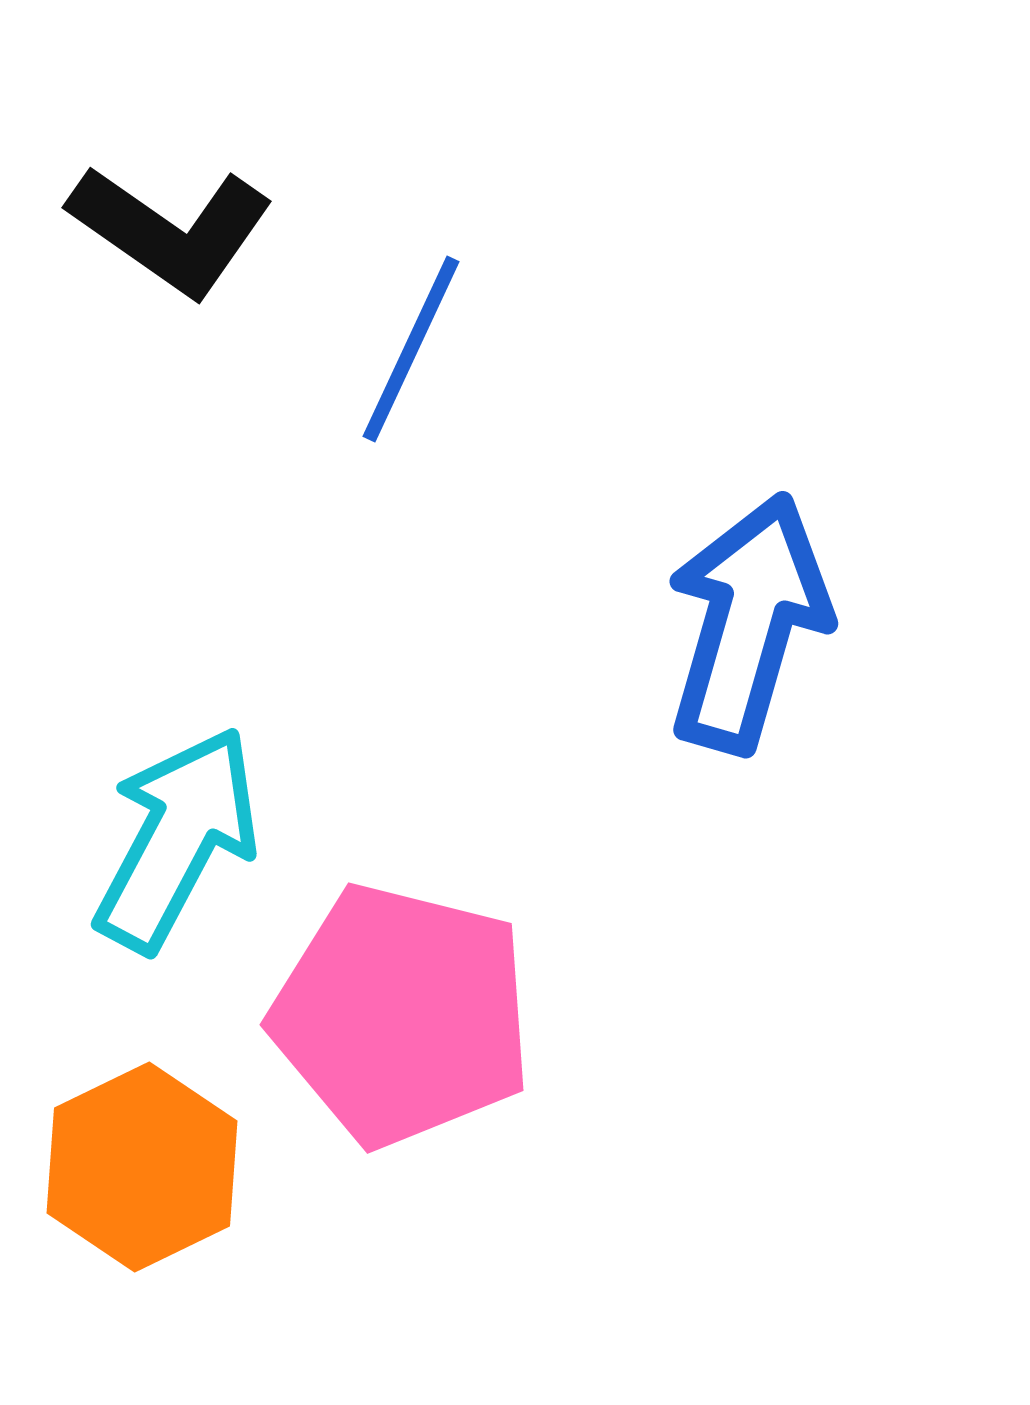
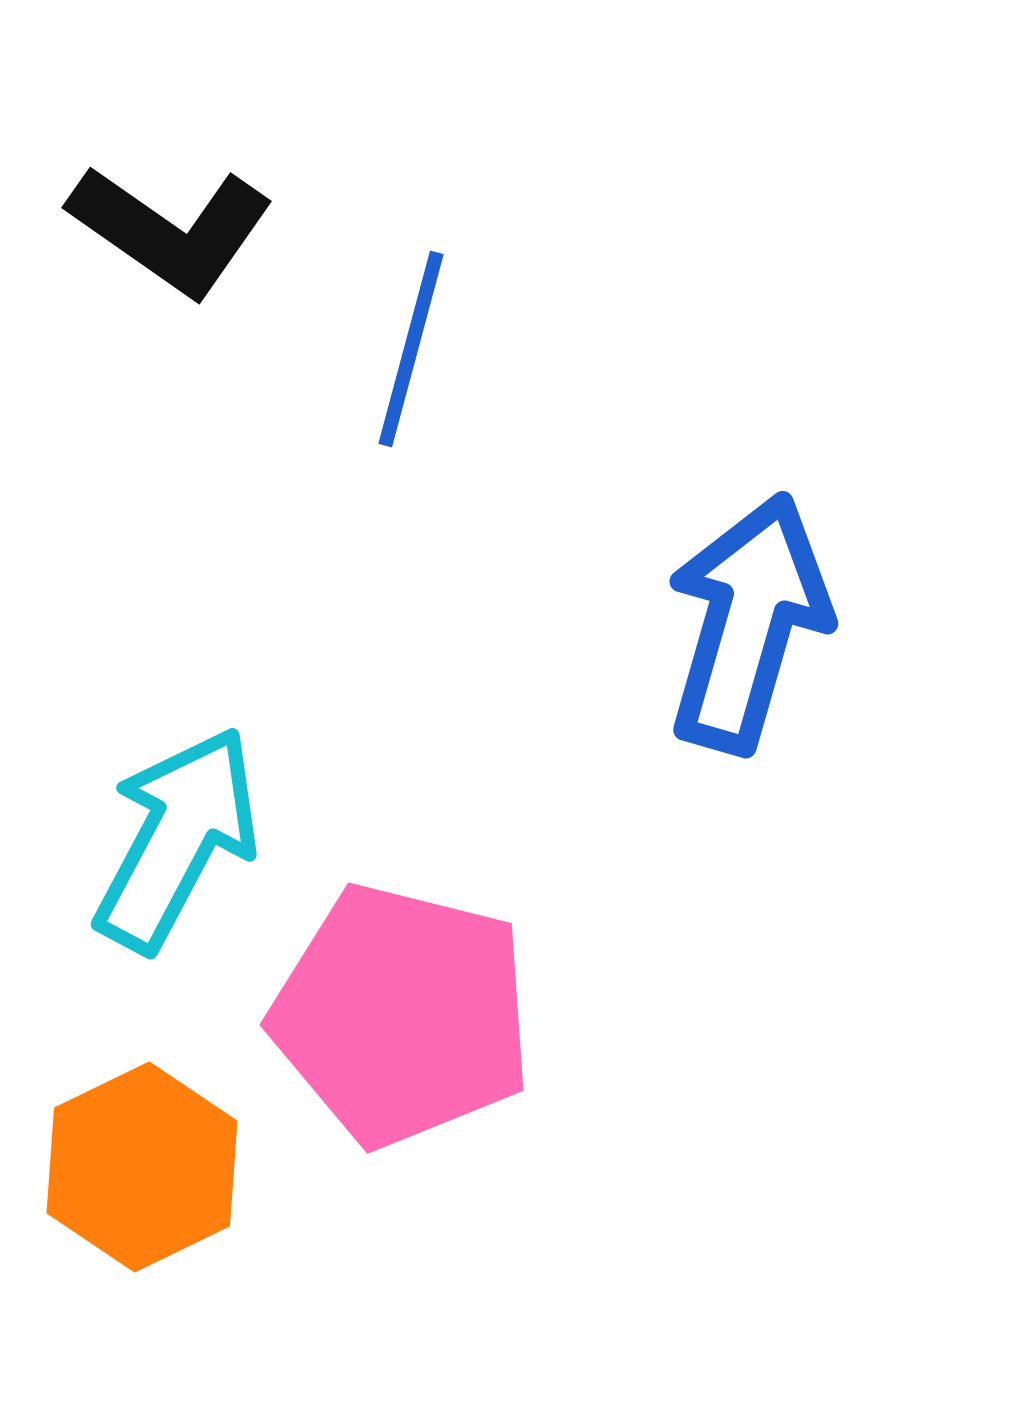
blue line: rotated 10 degrees counterclockwise
